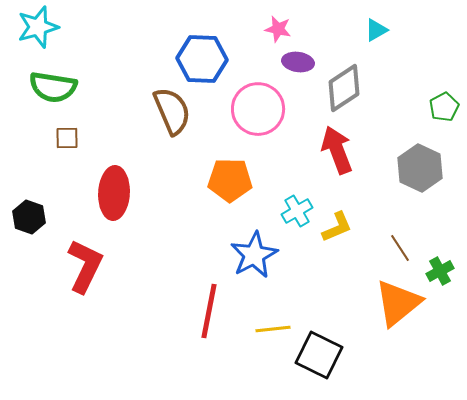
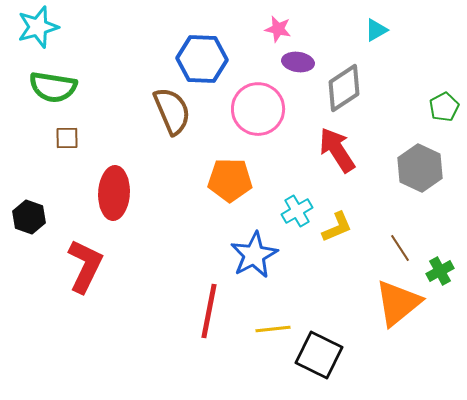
red arrow: rotated 12 degrees counterclockwise
